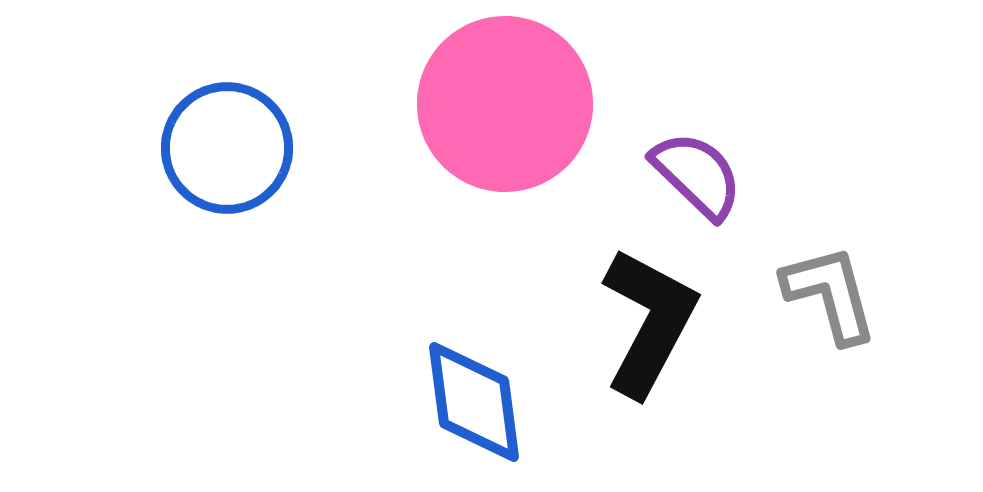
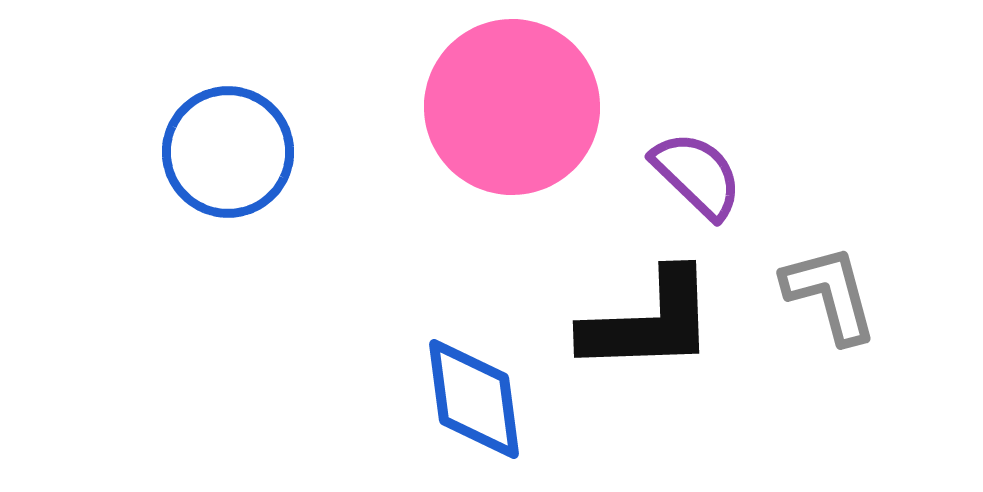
pink circle: moved 7 px right, 3 px down
blue circle: moved 1 px right, 4 px down
black L-shape: rotated 60 degrees clockwise
blue diamond: moved 3 px up
